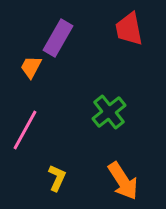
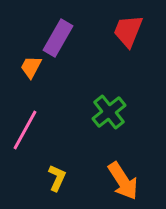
red trapezoid: moved 1 px left, 2 px down; rotated 33 degrees clockwise
